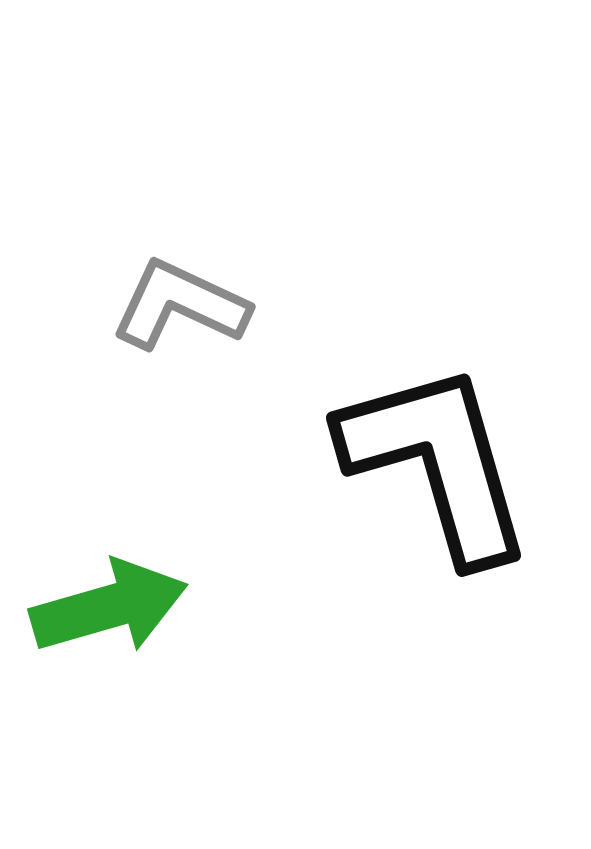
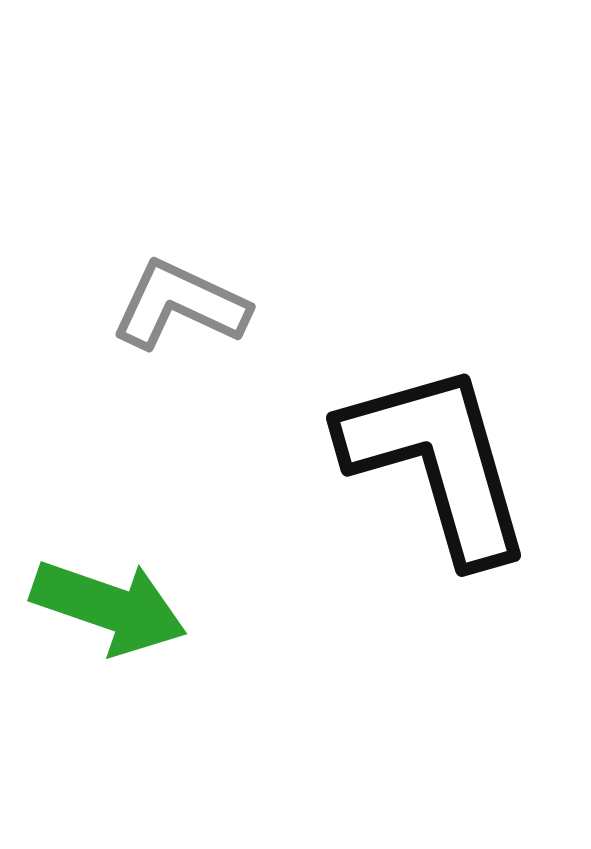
green arrow: rotated 35 degrees clockwise
